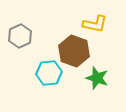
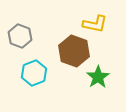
gray hexagon: rotated 15 degrees counterclockwise
cyan hexagon: moved 15 px left; rotated 15 degrees counterclockwise
green star: moved 1 px right, 1 px up; rotated 20 degrees clockwise
